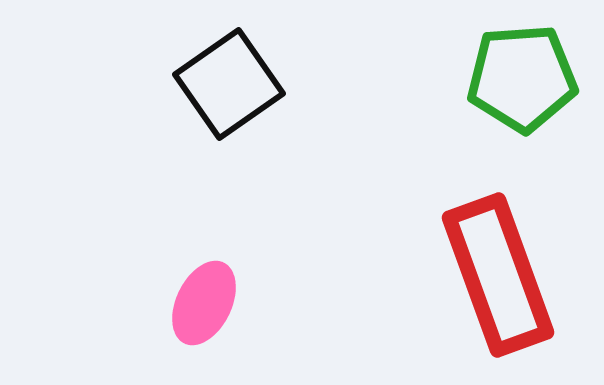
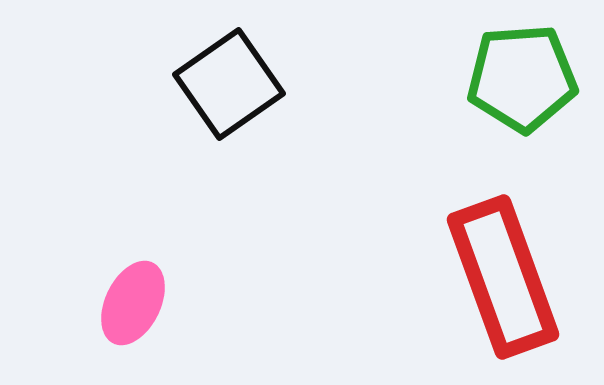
red rectangle: moved 5 px right, 2 px down
pink ellipse: moved 71 px left
